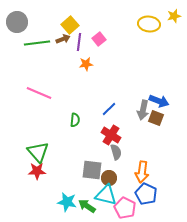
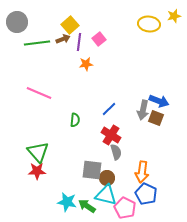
brown circle: moved 2 px left
